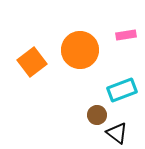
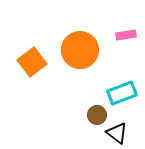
cyan rectangle: moved 3 px down
